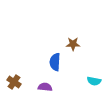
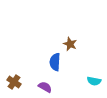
brown star: moved 3 px left; rotated 24 degrees clockwise
purple semicircle: rotated 24 degrees clockwise
